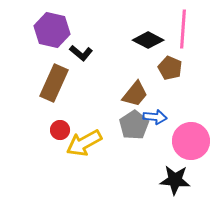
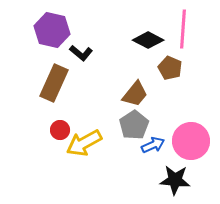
blue arrow: moved 2 px left, 28 px down; rotated 30 degrees counterclockwise
